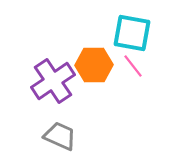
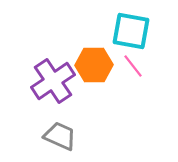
cyan square: moved 1 px left, 2 px up
